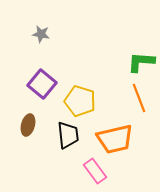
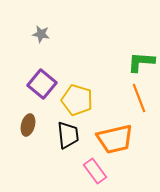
yellow pentagon: moved 3 px left, 1 px up
